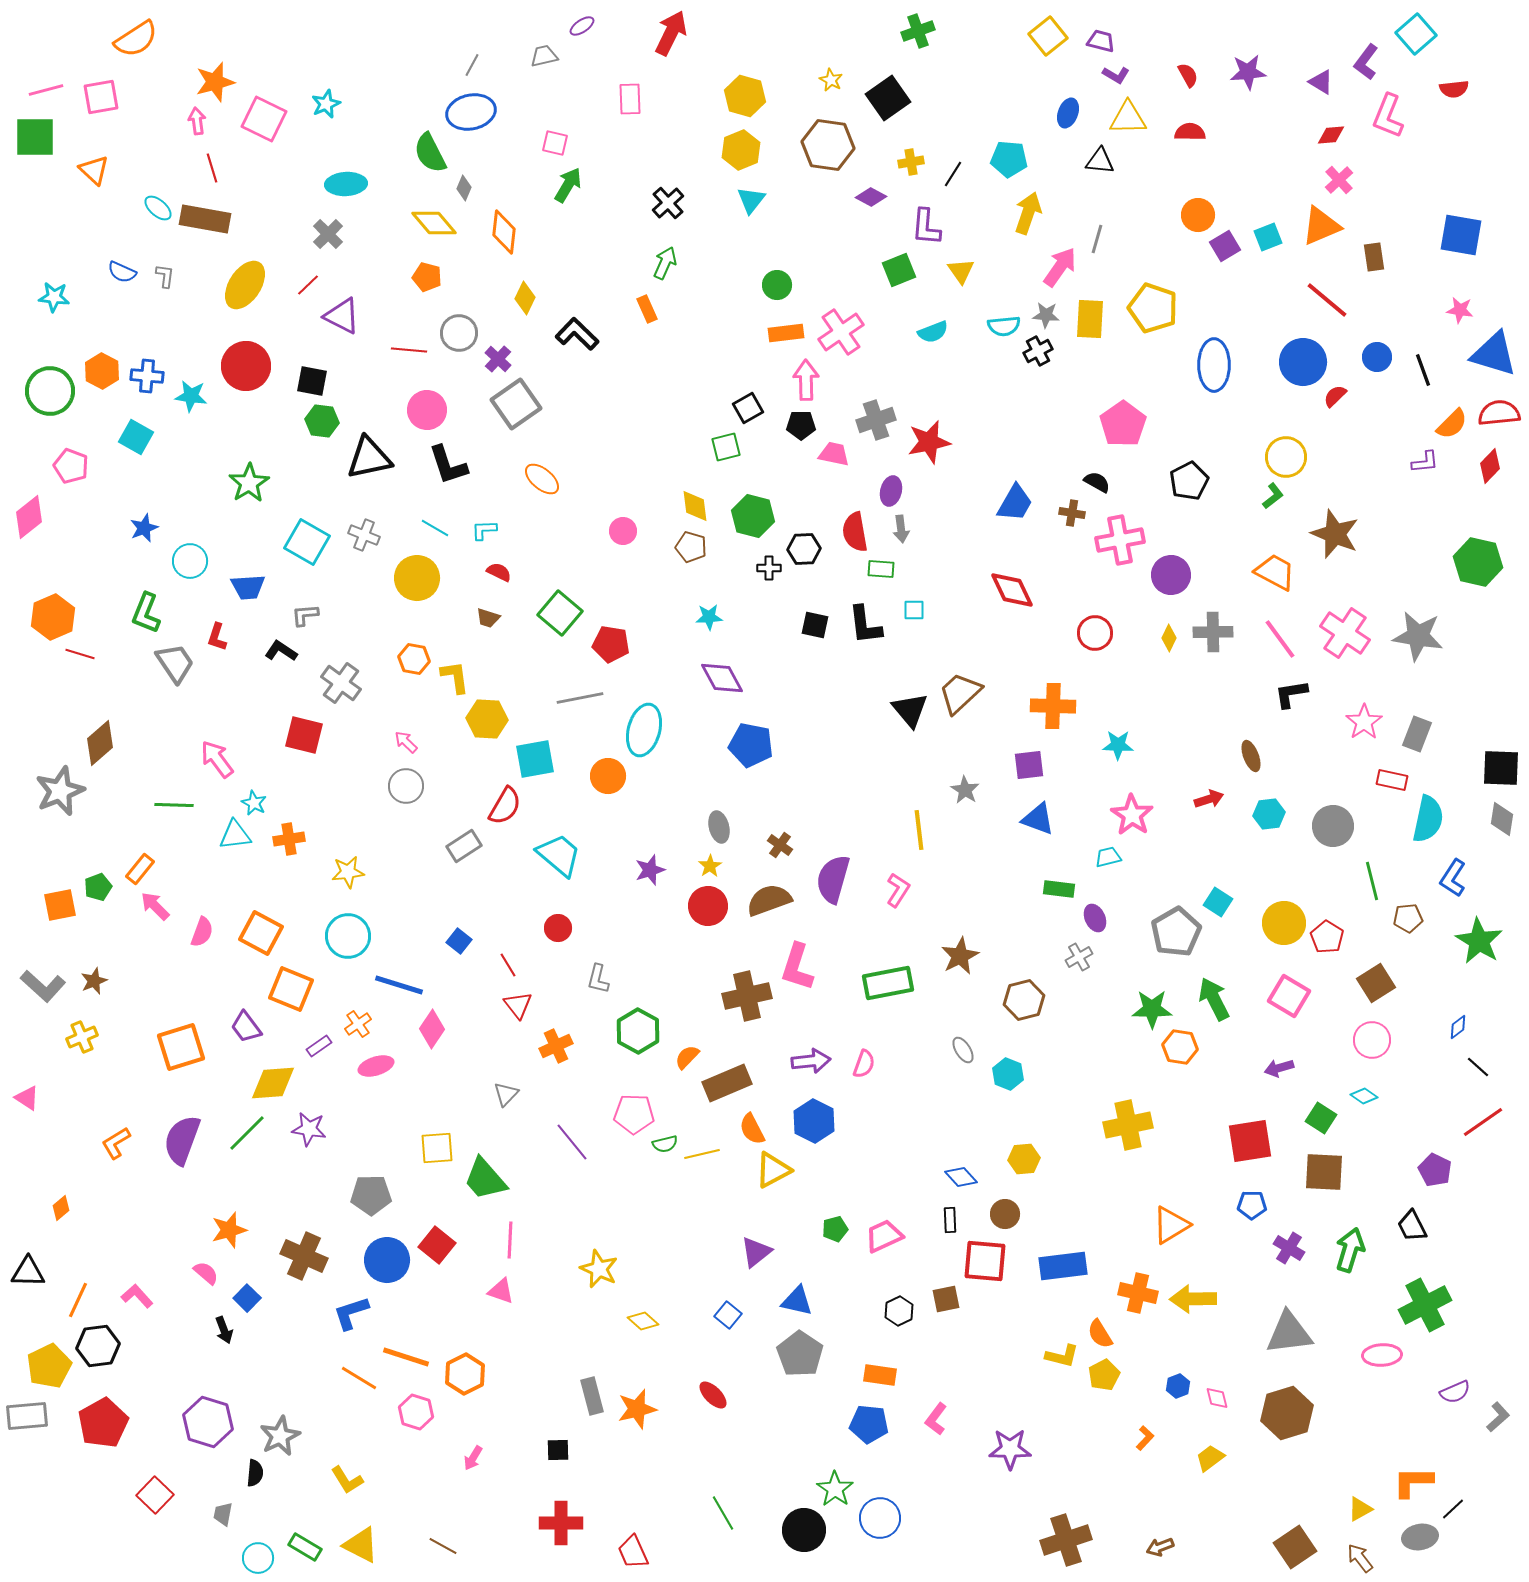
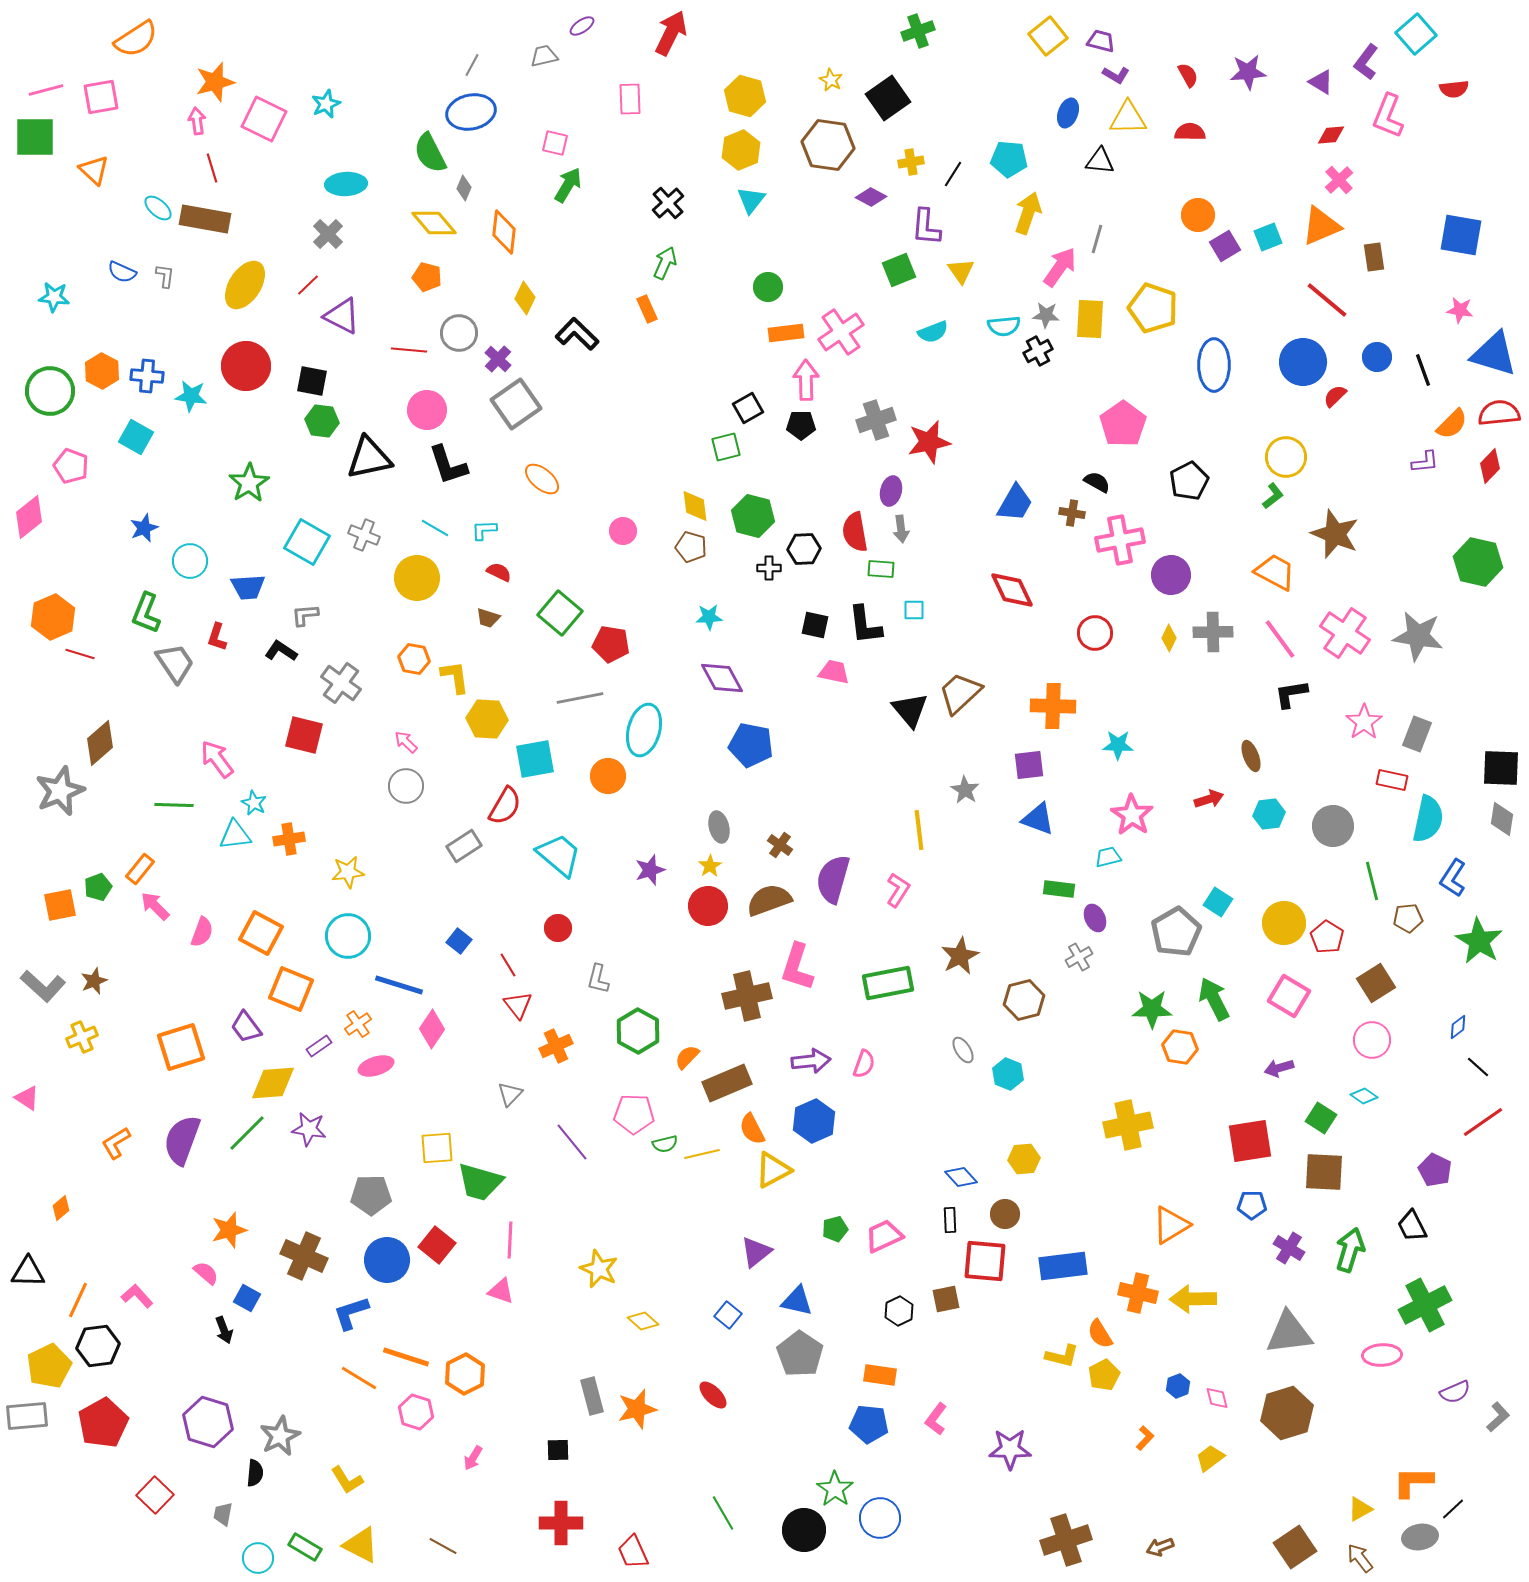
green circle at (777, 285): moved 9 px left, 2 px down
pink trapezoid at (834, 454): moved 218 px down
gray triangle at (506, 1094): moved 4 px right
blue hexagon at (814, 1121): rotated 9 degrees clockwise
green trapezoid at (485, 1179): moved 5 px left, 3 px down; rotated 33 degrees counterclockwise
blue square at (247, 1298): rotated 16 degrees counterclockwise
